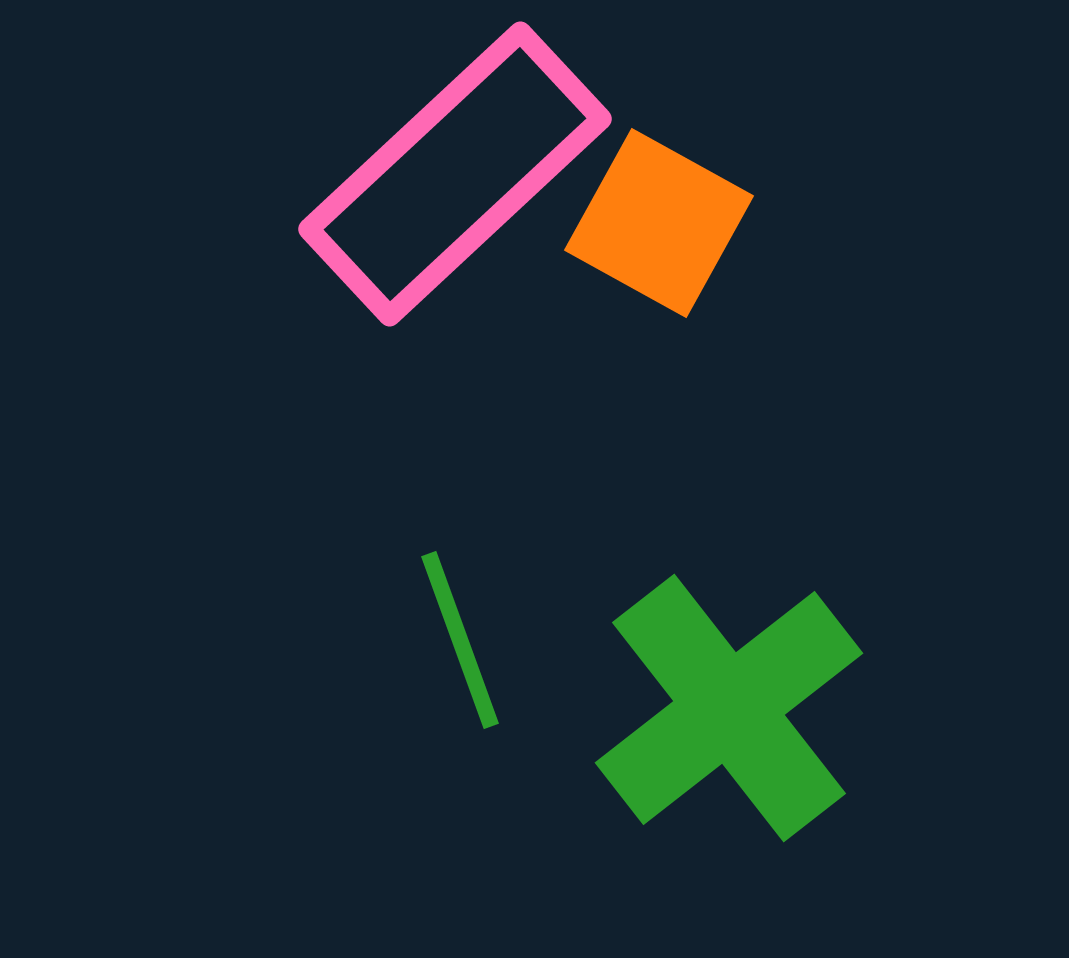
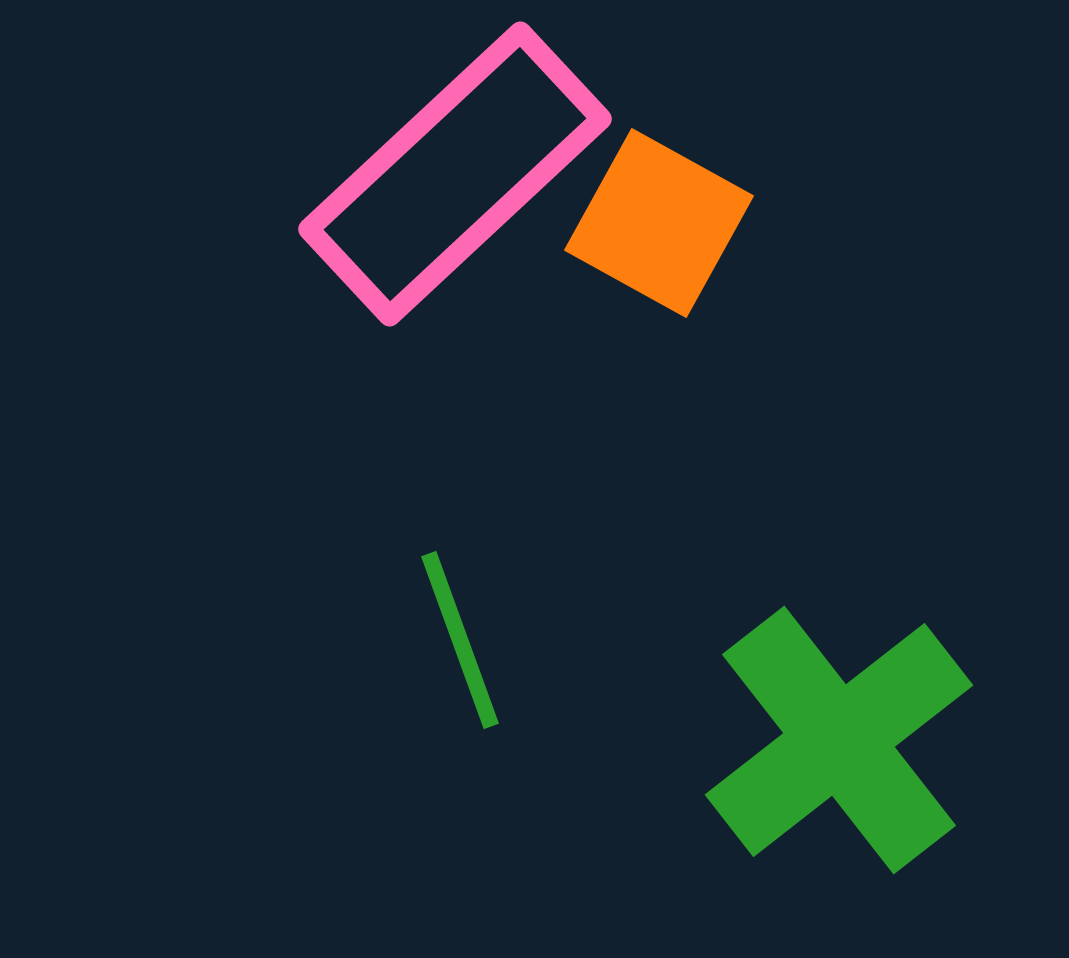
green cross: moved 110 px right, 32 px down
